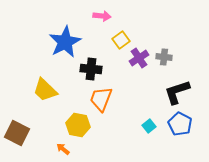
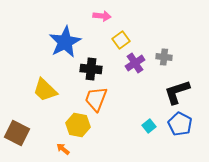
purple cross: moved 4 px left, 5 px down
orange trapezoid: moved 5 px left
